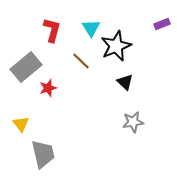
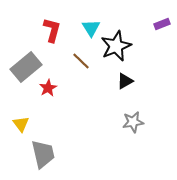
black triangle: moved 1 px up; rotated 48 degrees clockwise
red star: rotated 12 degrees counterclockwise
